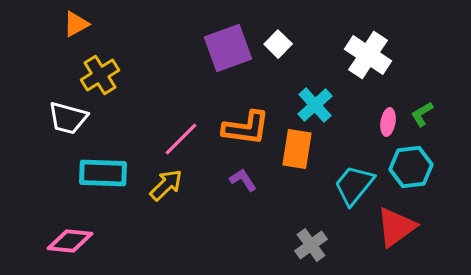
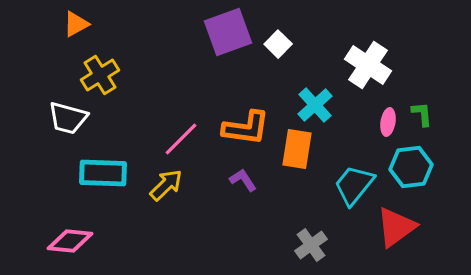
purple square: moved 16 px up
white cross: moved 10 px down
green L-shape: rotated 116 degrees clockwise
